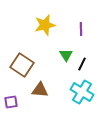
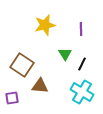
green triangle: moved 1 px left, 1 px up
brown triangle: moved 4 px up
purple square: moved 1 px right, 4 px up
